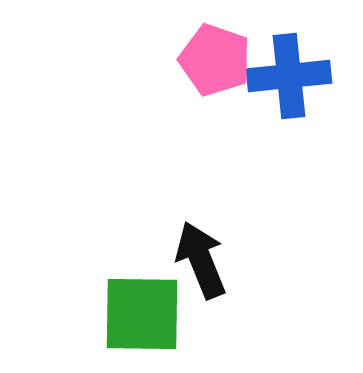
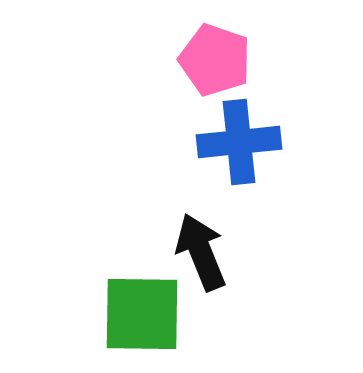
blue cross: moved 50 px left, 66 px down
black arrow: moved 8 px up
